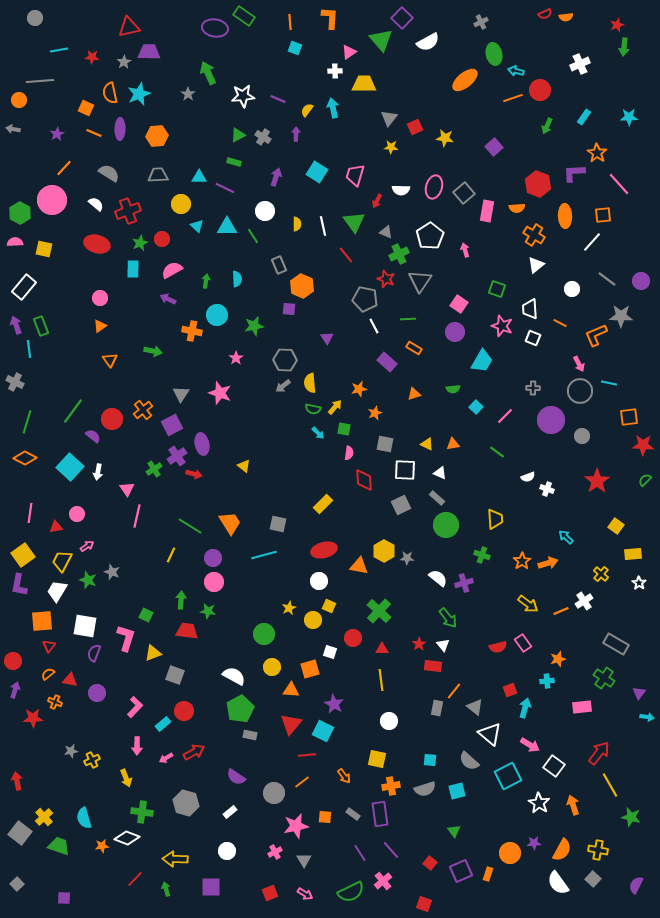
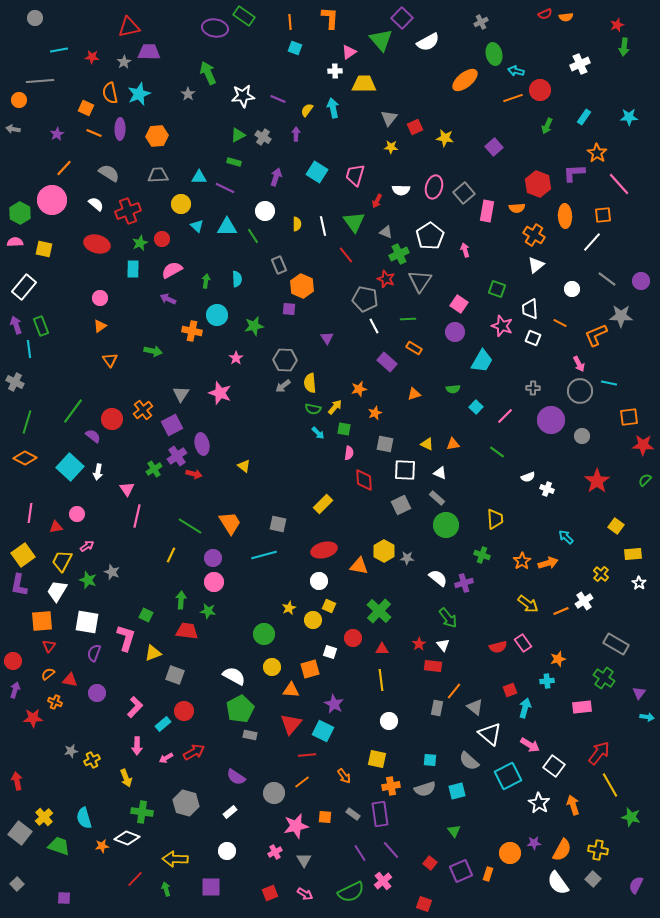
white square at (85, 626): moved 2 px right, 4 px up
